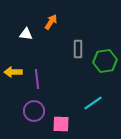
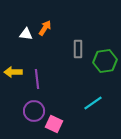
orange arrow: moved 6 px left, 6 px down
pink square: moved 7 px left; rotated 24 degrees clockwise
